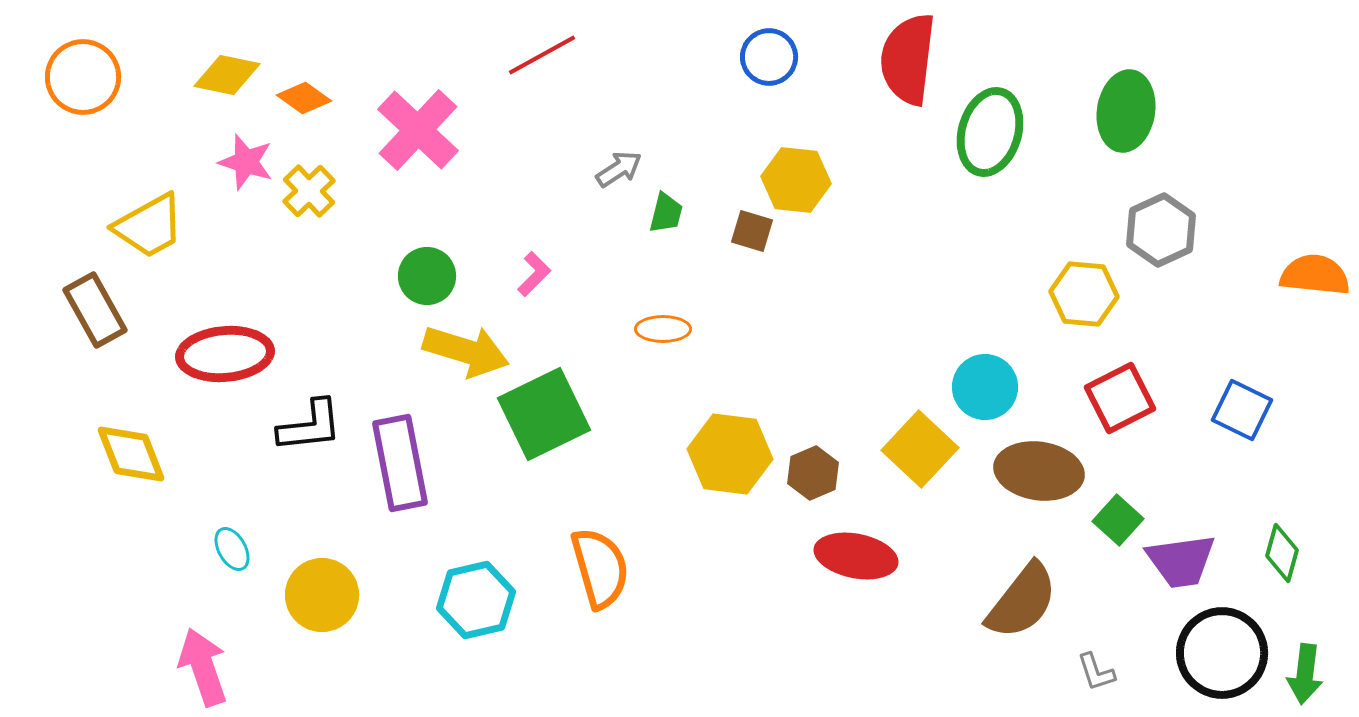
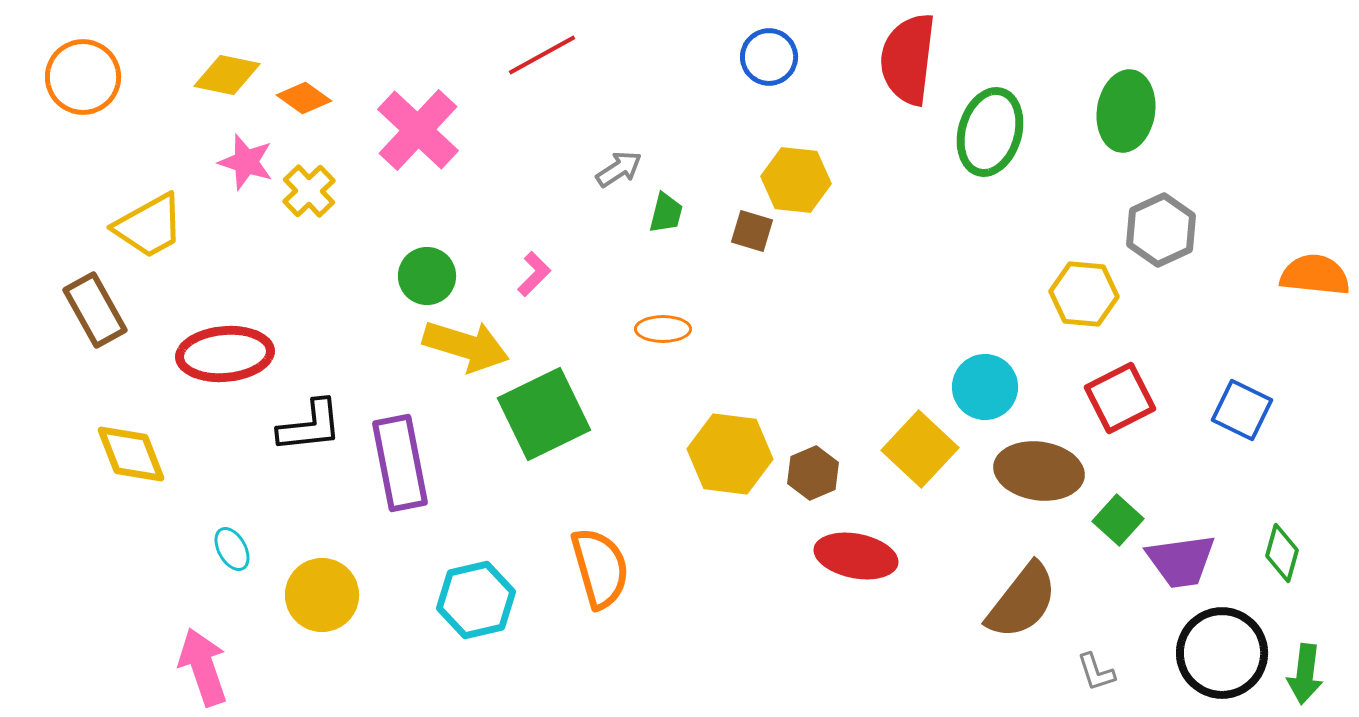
yellow arrow at (466, 351): moved 5 px up
